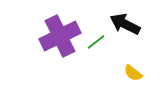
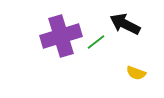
purple cross: moved 1 px right; rotated 9 degrees clockwise
yellow semicircle: moved 3 px right; rotated 18 degrees counterclockwise
